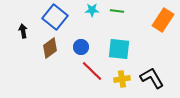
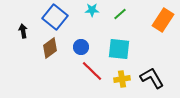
green line: moved 3 px right, 3 px down; rotated 48 degrees counterclockwise
